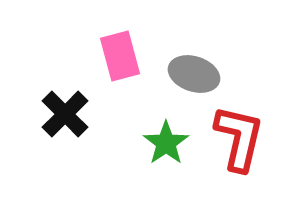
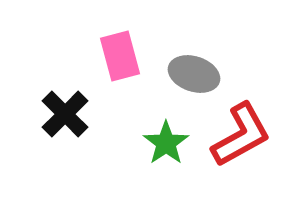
red L-shape: moved 2 px right, 3 px up; rotated 48 degrees clockwise
